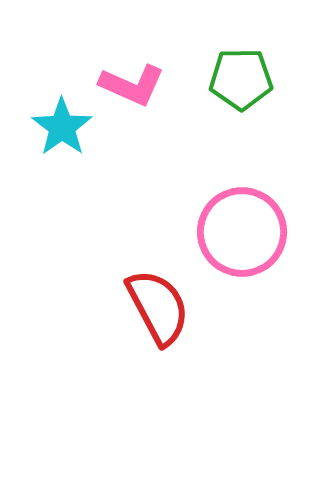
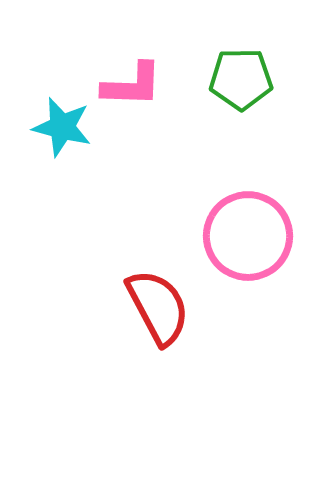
pink L-shape: rotated 22 degrees counterclockwise
cyan star: rotated 22 degrees counterclockwise
pink circle: moved 6 px right, 4 px down
